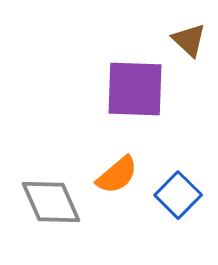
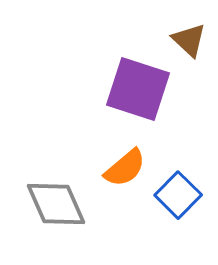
purple square: moved 3 px right; rotated 16 degrees clockwise
orange semicircle: moved 8 px right, 7 px up
gray diamond: moved 5 px right, 2 px down
